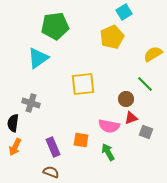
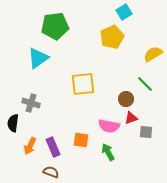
gray square: rotated 16 degrees counterclockwise
orange arrow: moved 15 px right, 1 px up
